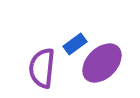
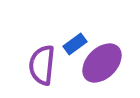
purple semicircle: moved 3 px up
